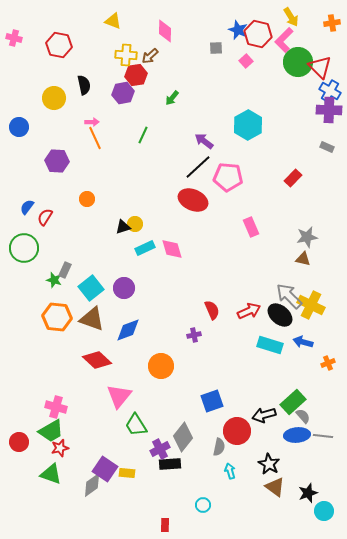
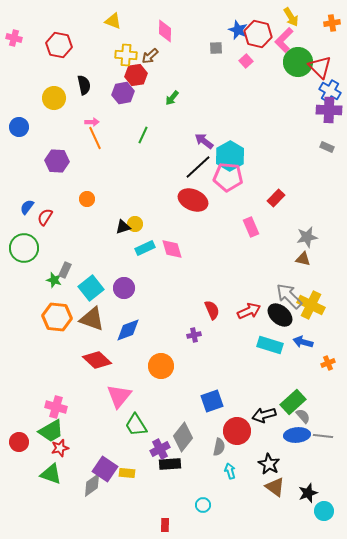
cyan hexagon at (248, 125): moved 18 px left, 31 px down
red rectangle at (293, 178): moved 17 px left, 20 px down
